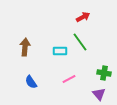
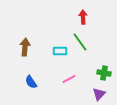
red arrow: rotated 64 degrees counterclockwise
purple triangle: rotated 24 degrees clockwise
